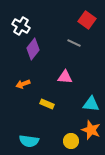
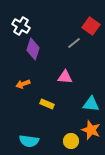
red square: moved 4 px right, 6 px down
gray line: rotated 64 degrees counterclockwise
purple diamond: rotated 20 degrees counterclockwise
